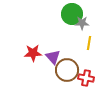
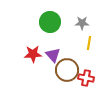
green circle: moved 22 px left, 8 px down
red star: moved 1 px down
purple triangle: moved 2 px up
